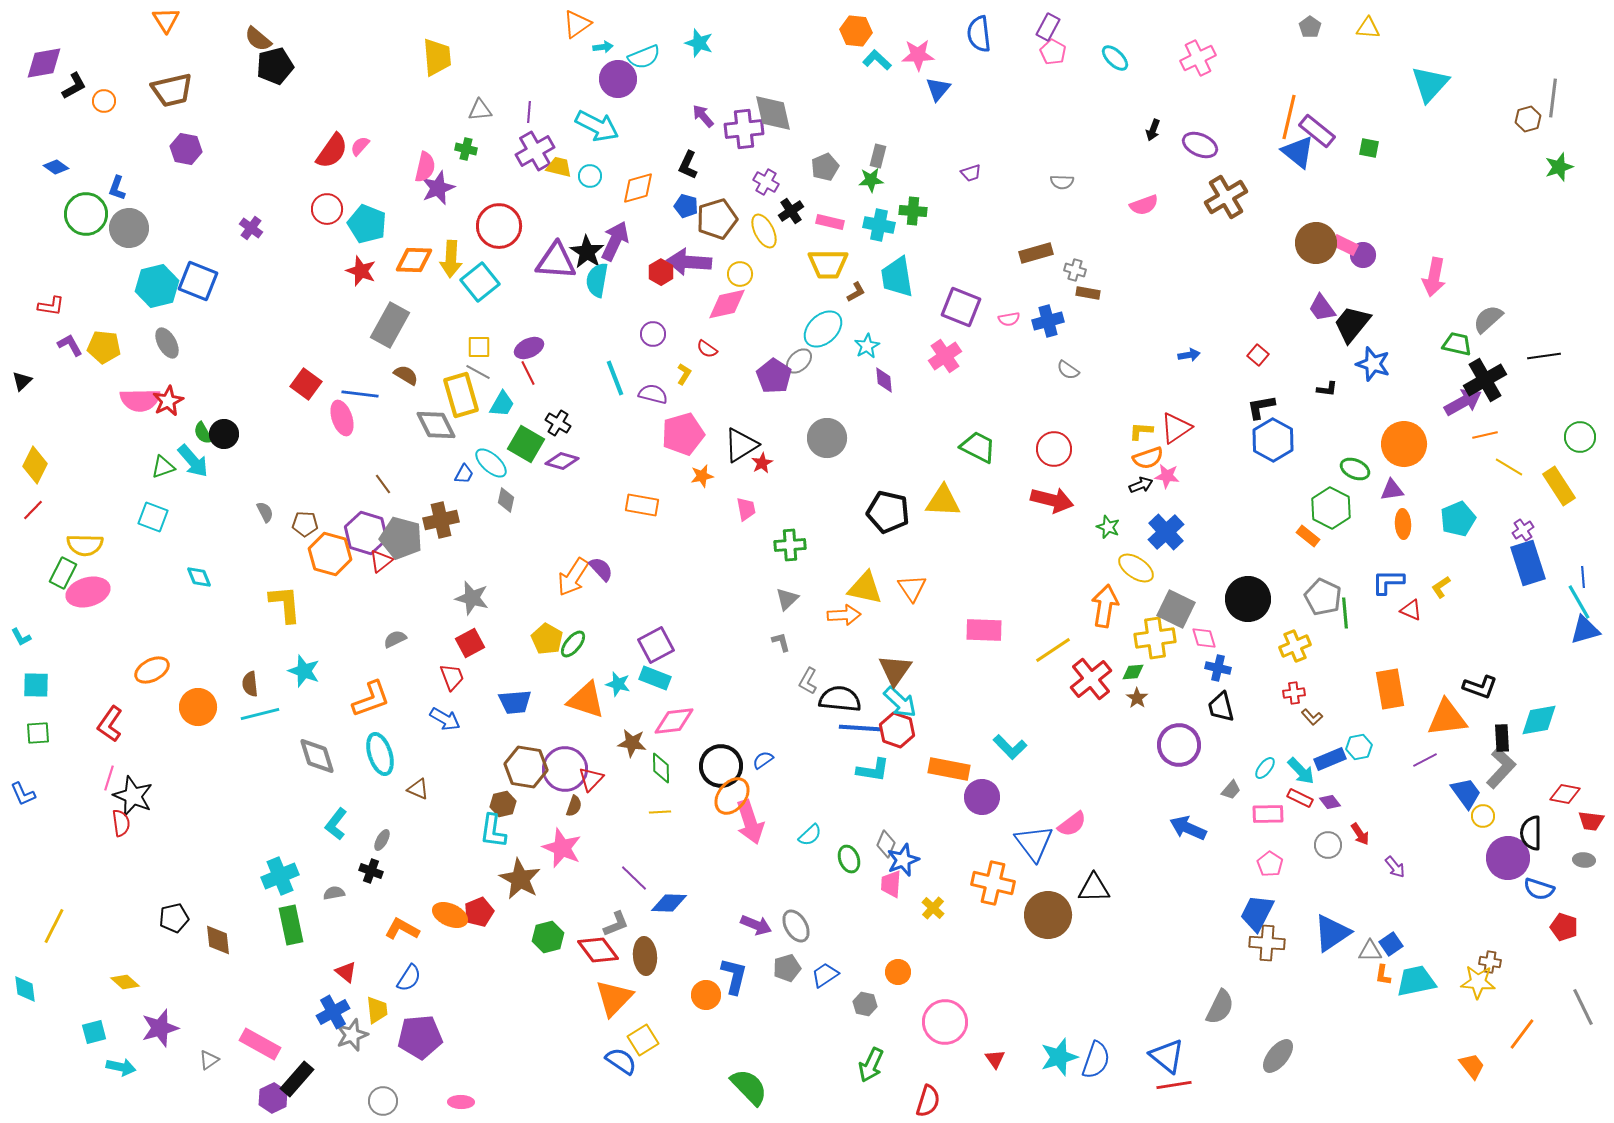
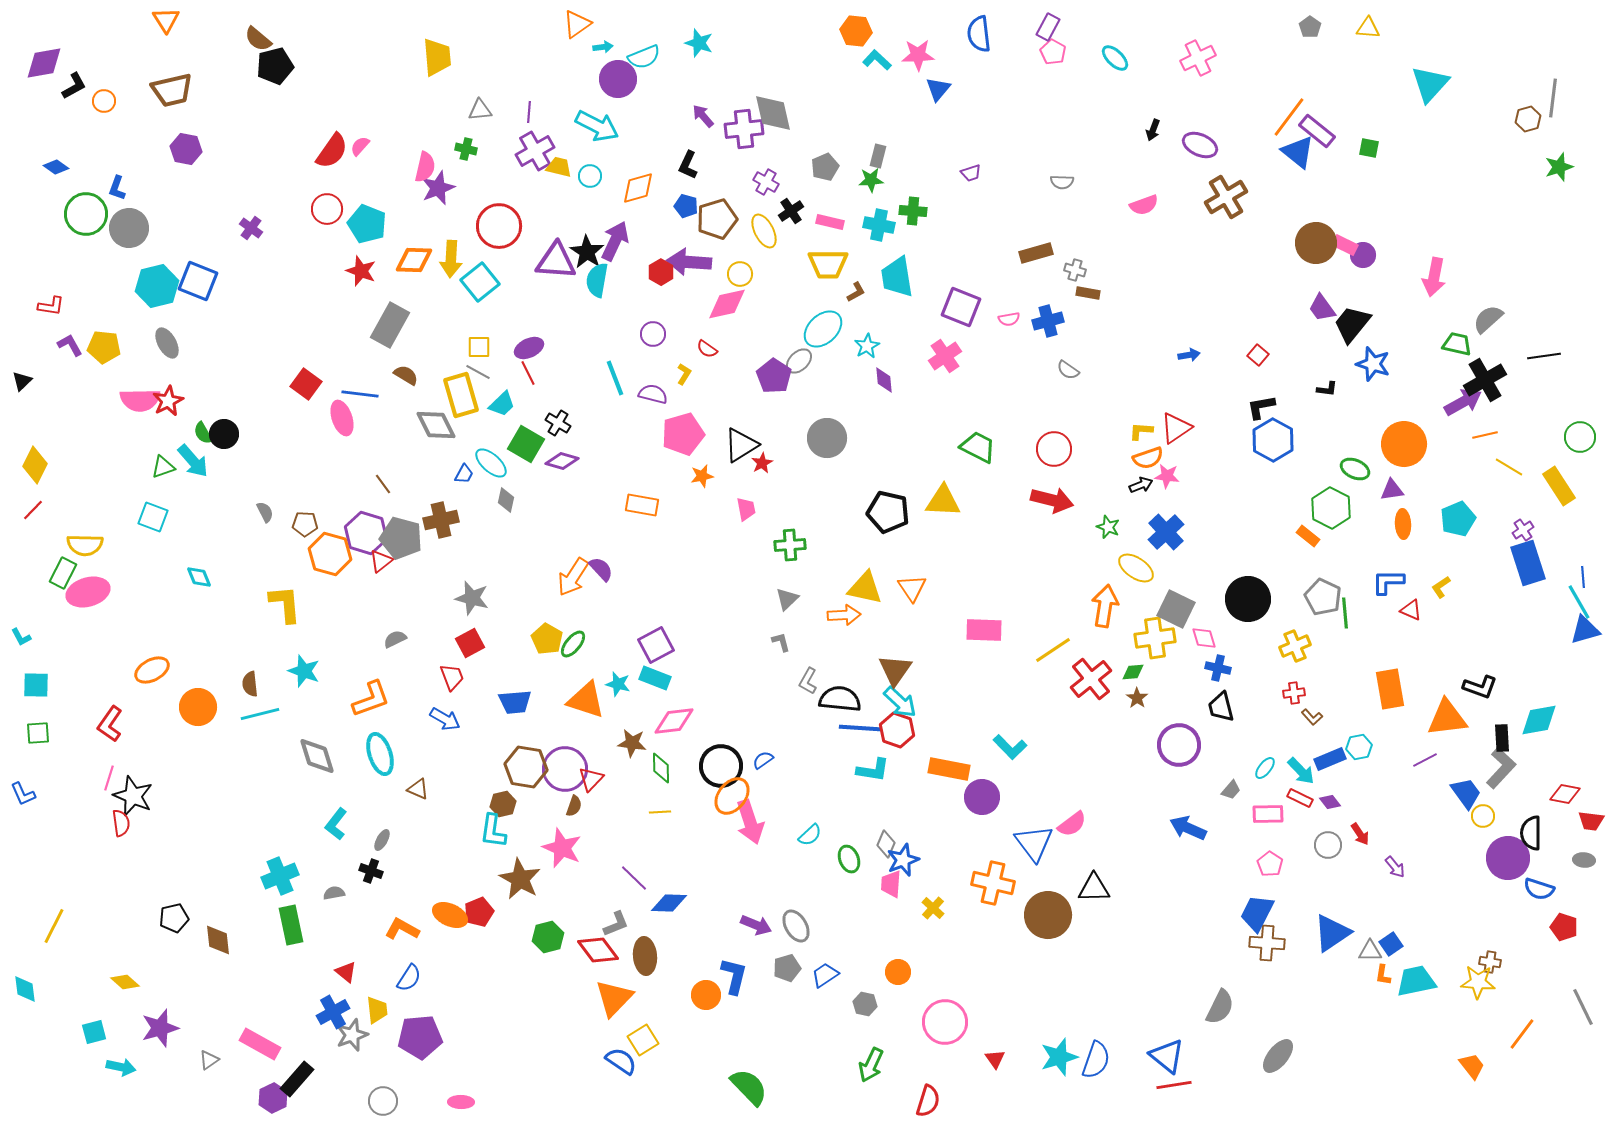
orange line at (1289, 117): rotated 24 degrees clockwise
cyan trapezoid at (502, 404): rotated 16 degrees clockwise
